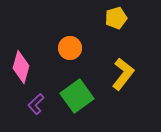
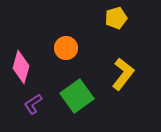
orange circle: moved 4 px left
purple L-shape: moved 3 px left; rotated 10 degrees clockwise
